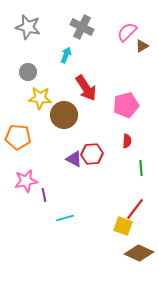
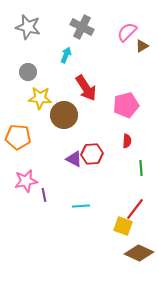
cyan line: moved 16 px right, 12 px up; rotated 12 degrees clockwise
